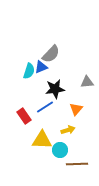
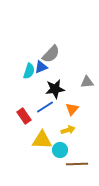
orange triangle: moved 4 px left
